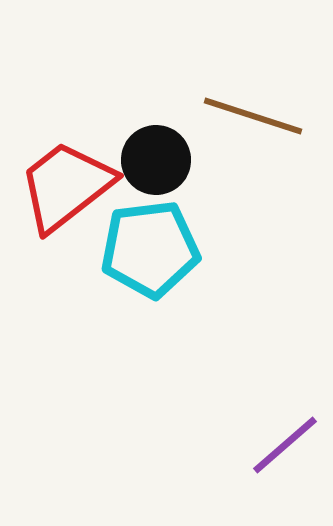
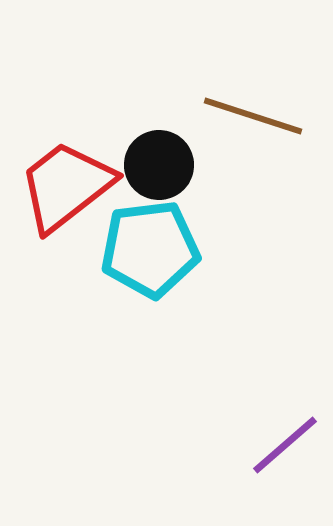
black circle: moved 3 px right, 5 px down
